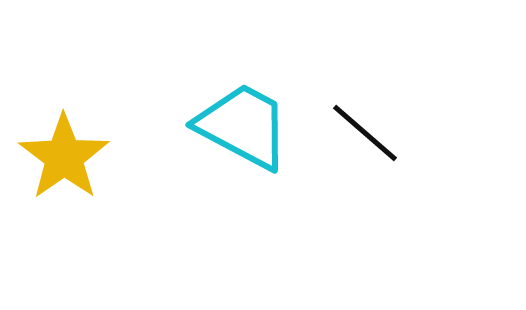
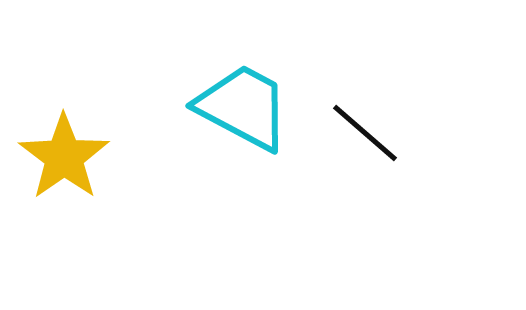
cyan trapezoid: moved 19 px up
